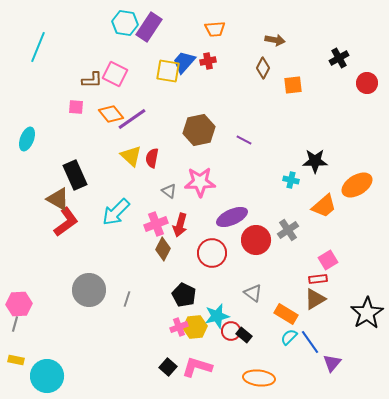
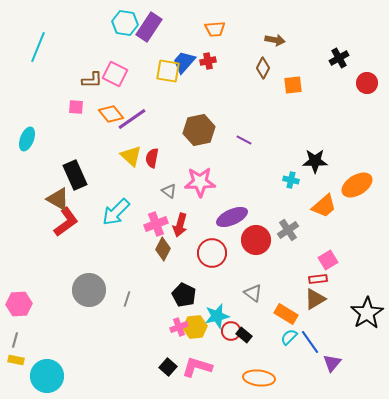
gray line at (15, 324): moved 16 px down
